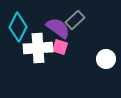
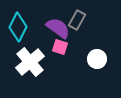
gray rectangle: moved 2 px right; rotated 18 degrees counterclockwise
white cross: moved 8 px left, 14 px down; rotated 36 degrees counterclockwise
white circle: moved 9 px left
